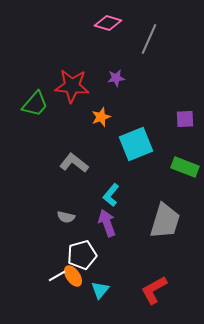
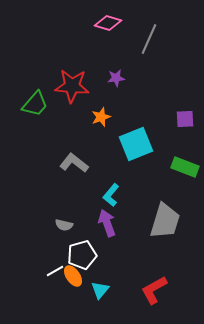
gray semicircle: moved 2 px left, 8 px down
white line: moved 2 px left, 5 px up
